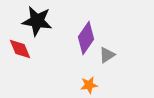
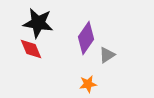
black star: moved 1 px right, 2 px down
red diamond: moved 11 px right
orange star: moved 1 px left, 1 px up
